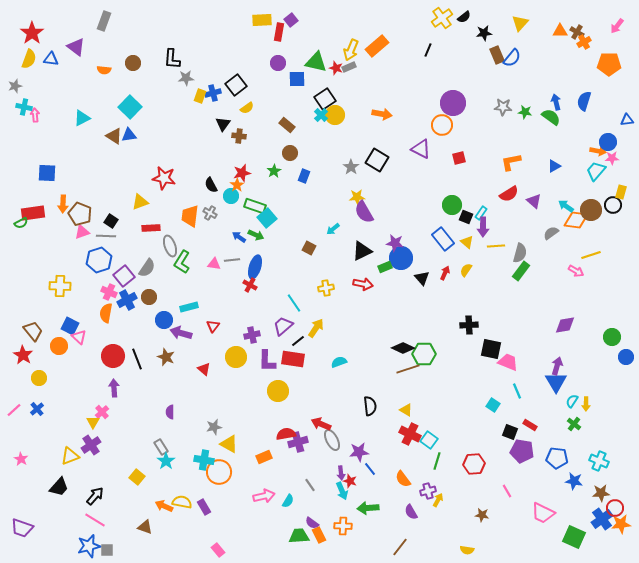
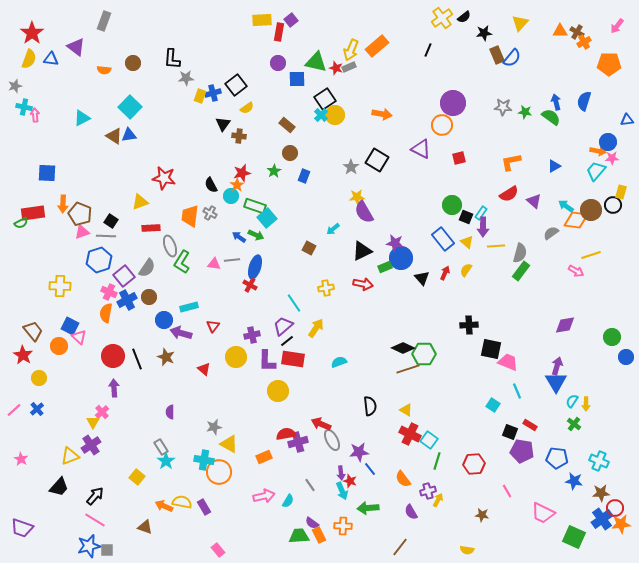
black line at (298, 341): moved 11 px left
